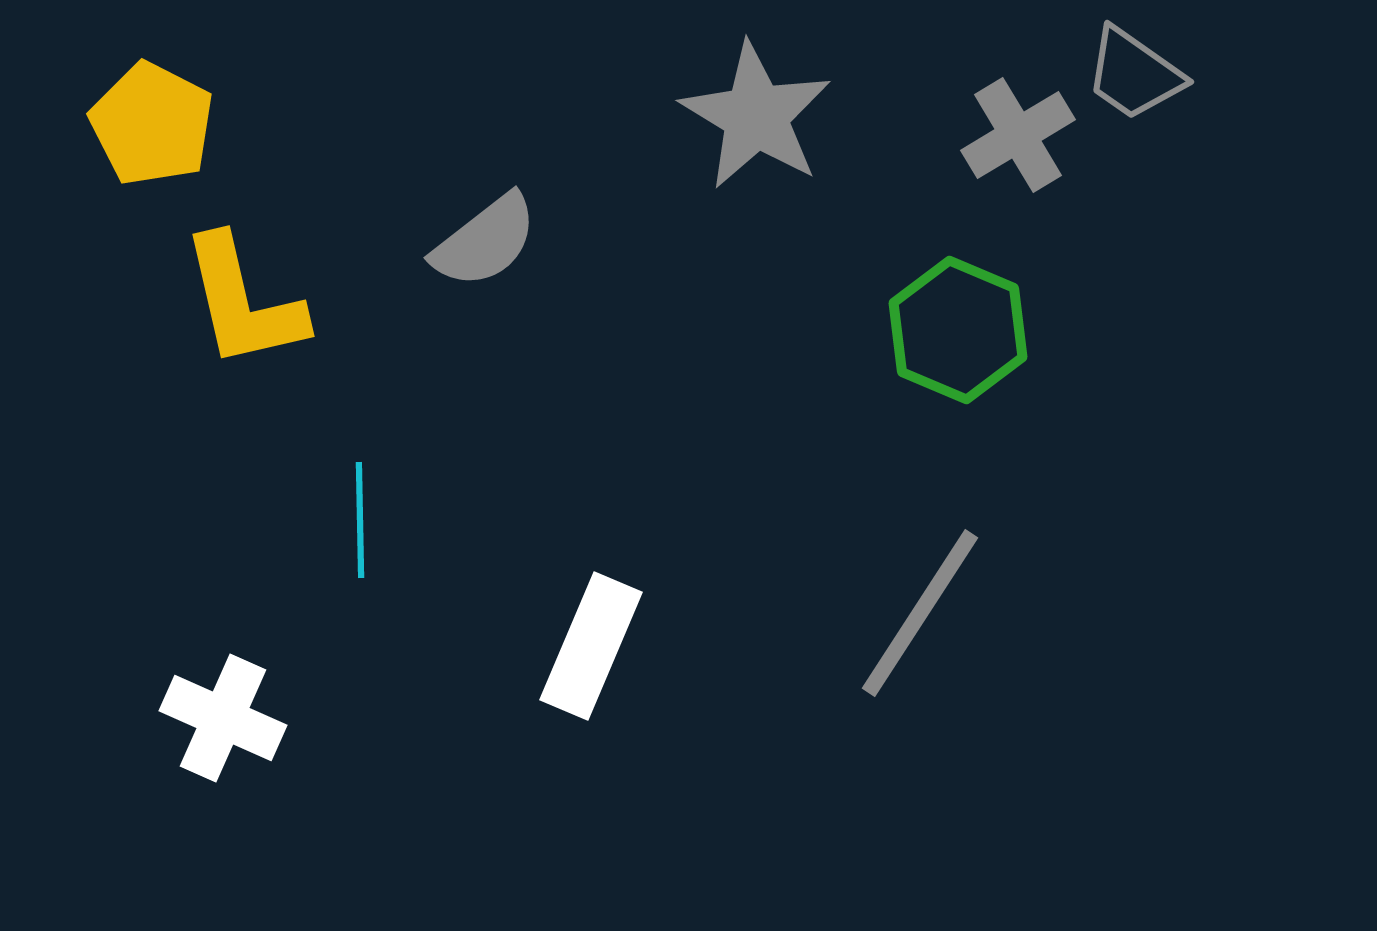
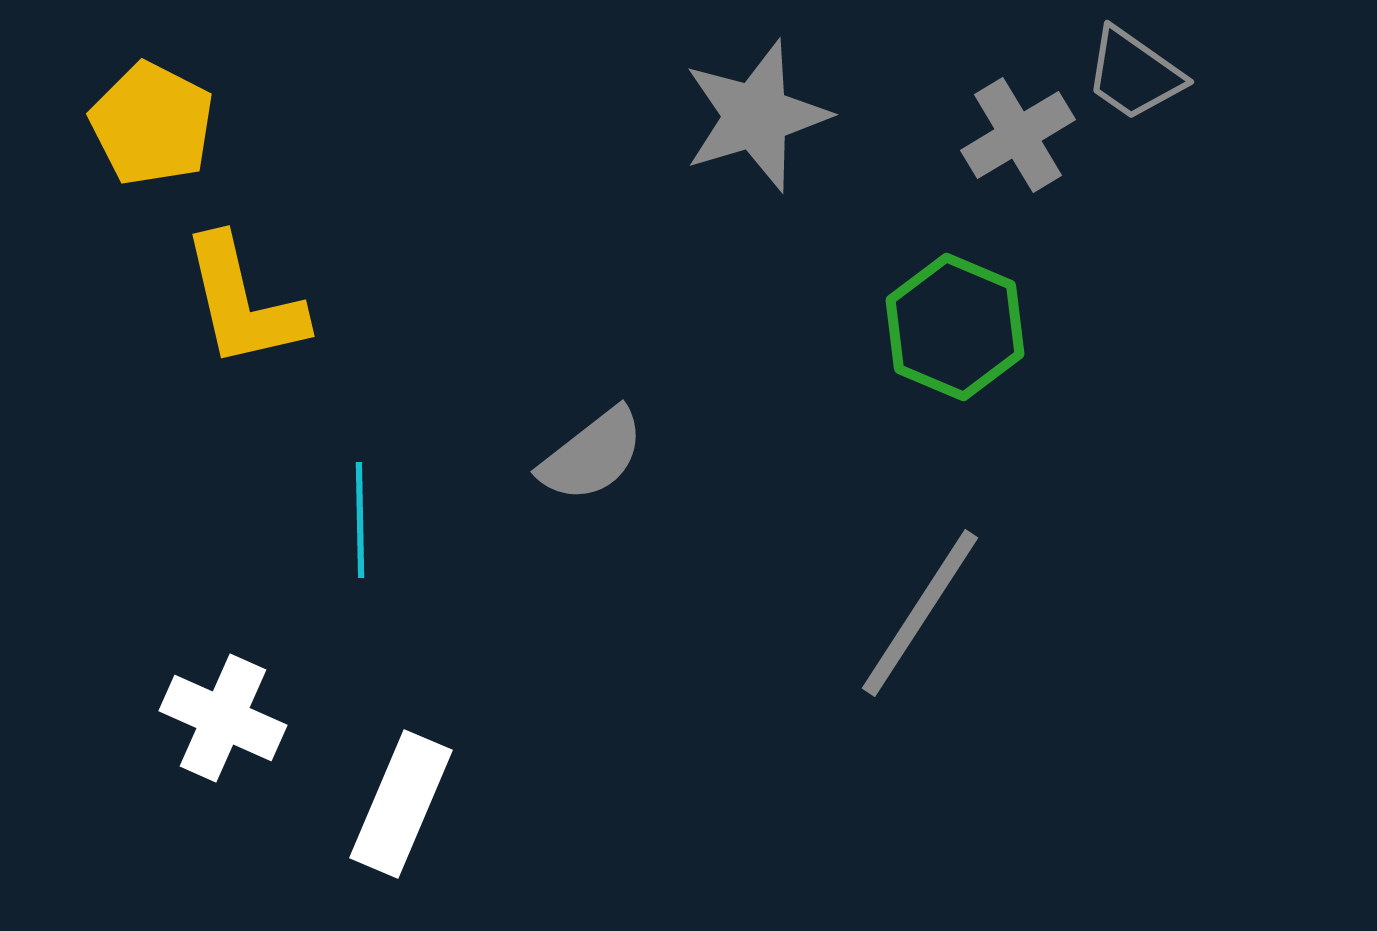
gray star: rotated 24 degrees clockwise
gray semicircle: moved 107 px right, 214 px down
green hexagon: moved 3 px left, 3 px up
white rectangle: moved 190 px left, 158 px down
